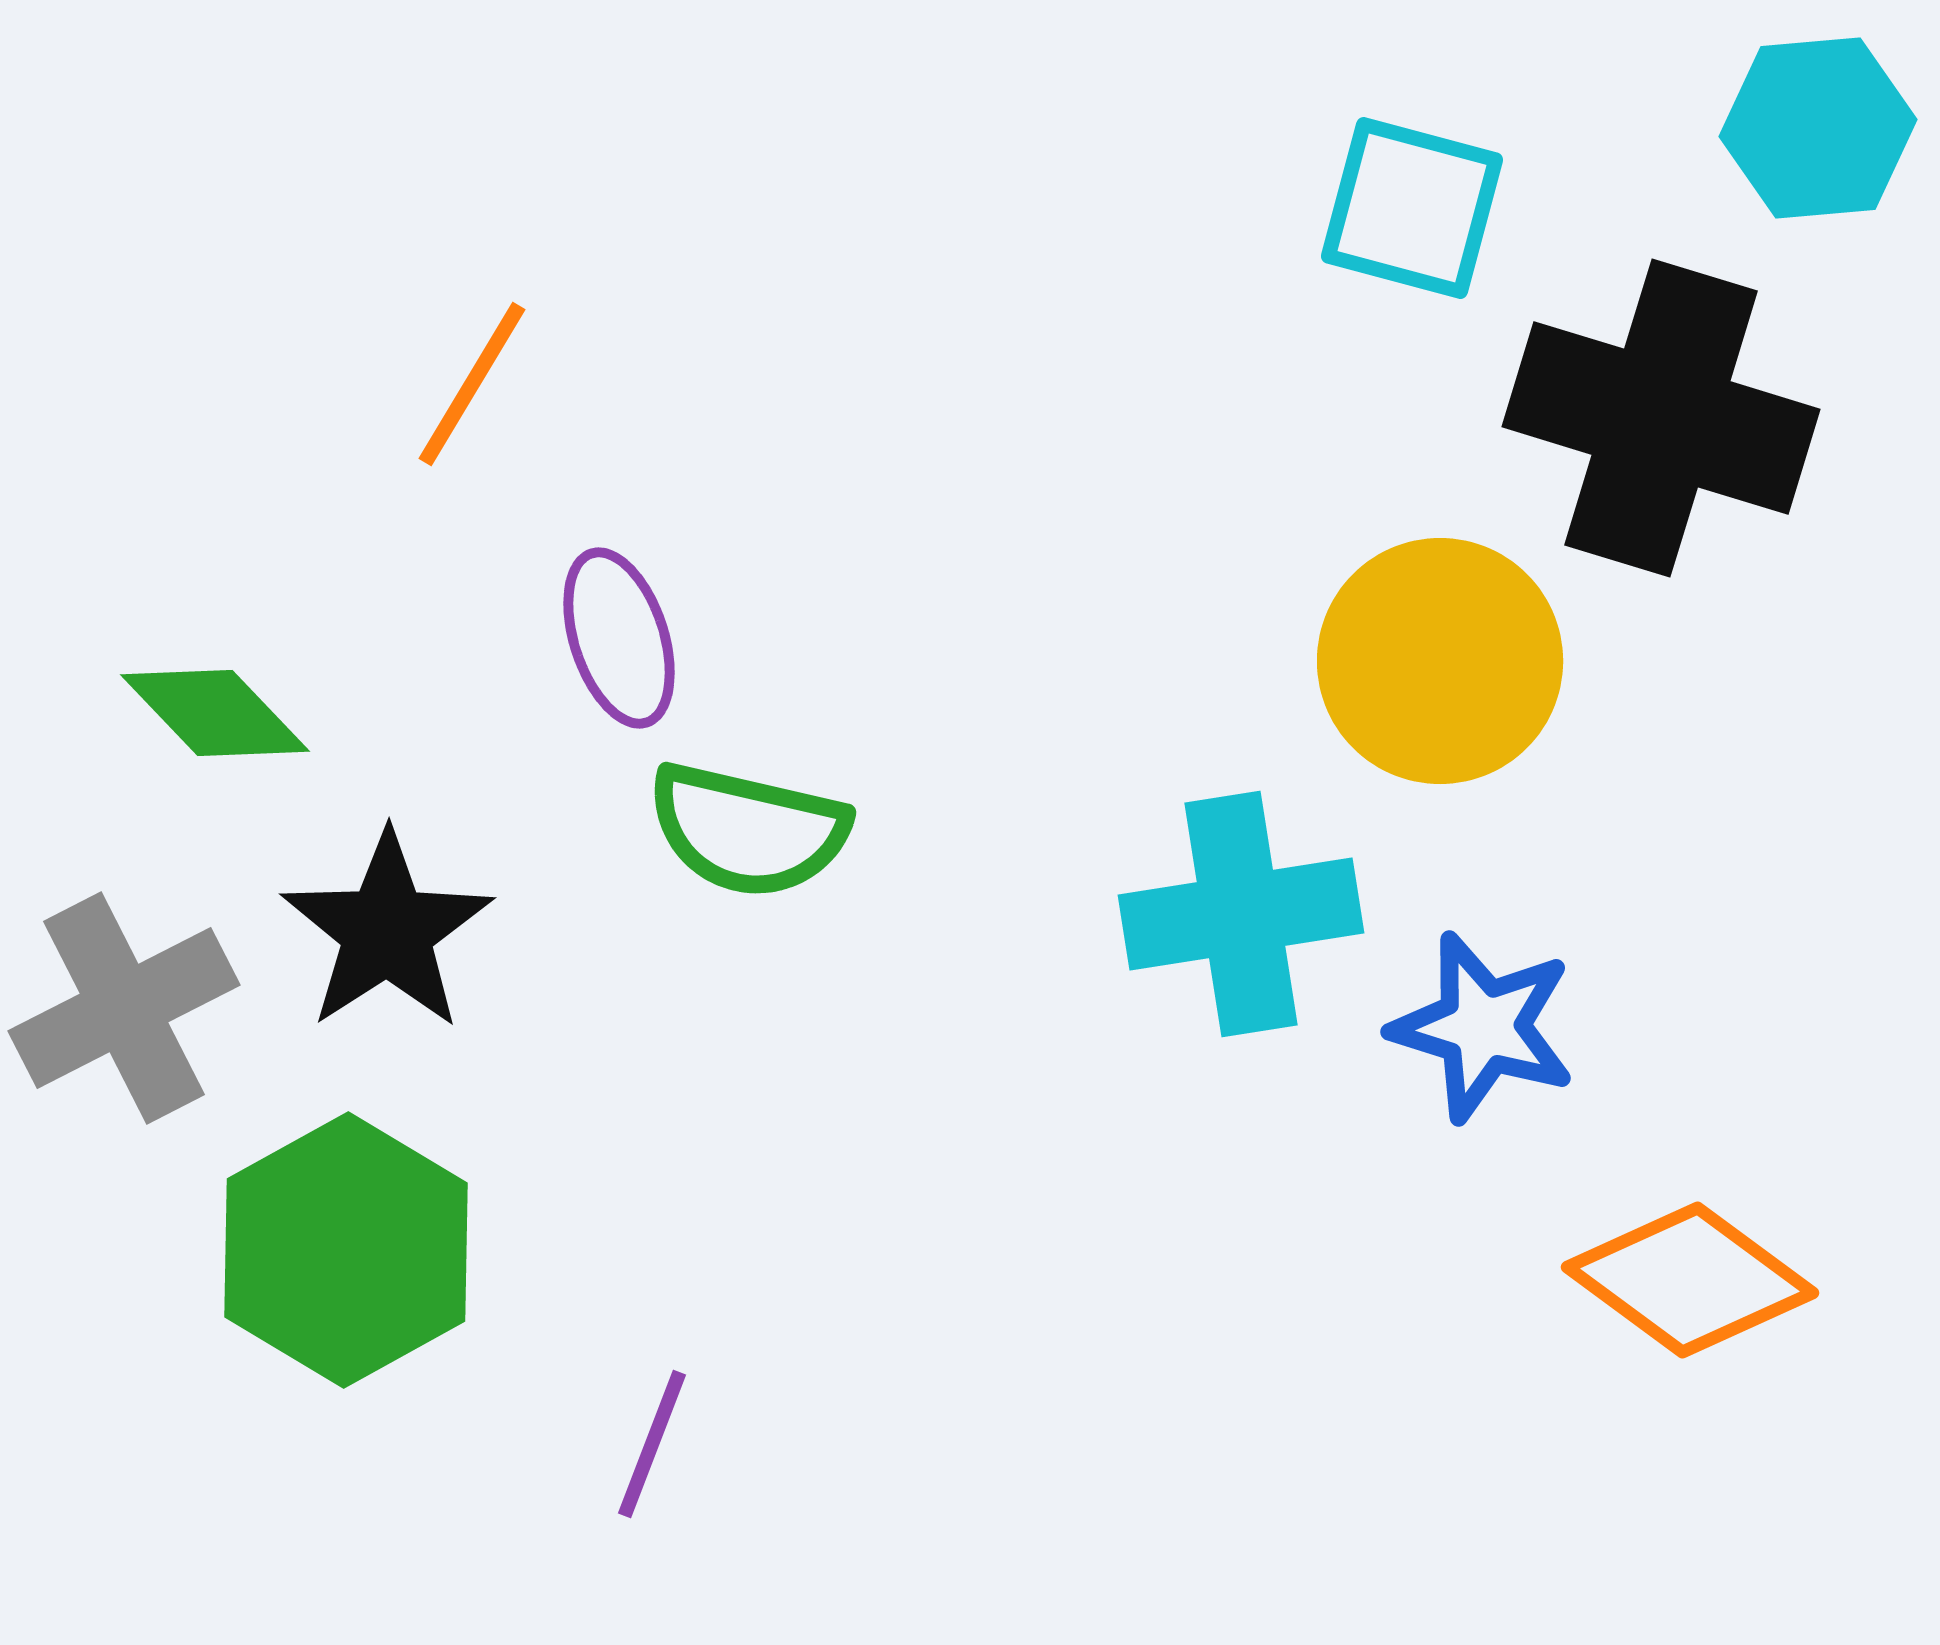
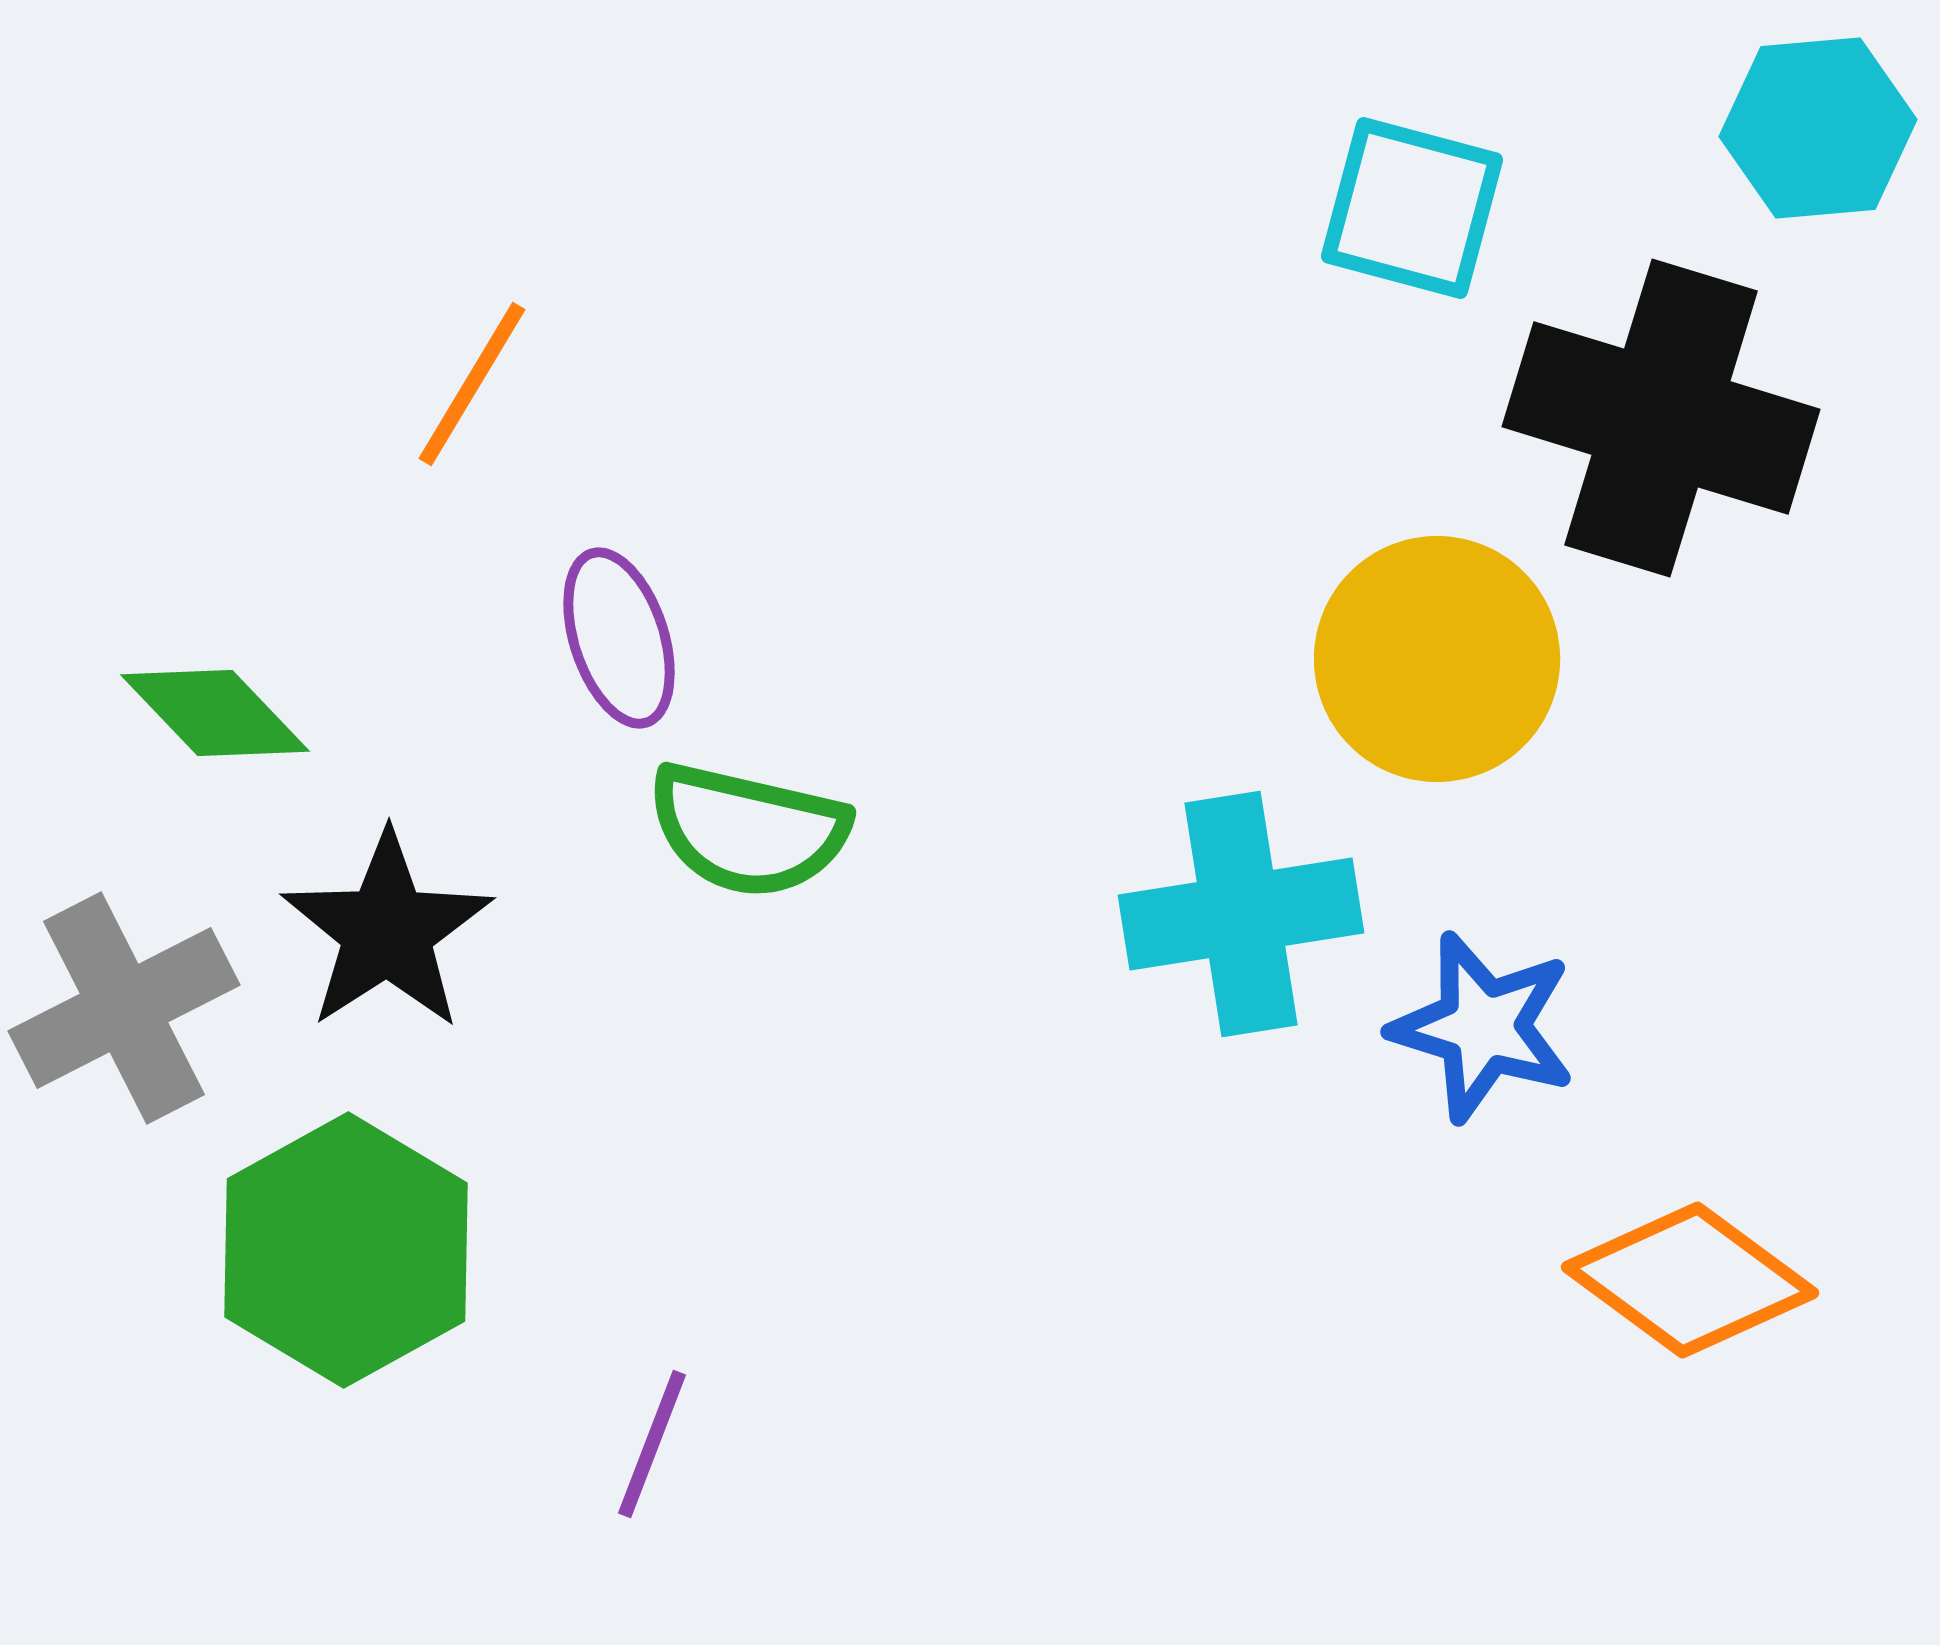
yellow circle: moved 3 px left, 2 px up
